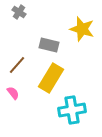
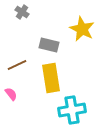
gray cross: moved 3 px right
yellow star: rotated 10 degrees clockwise
brown line: rotated 24 degrees clockwise
yellow rectangle: rotated 40 degrees counterclockwise
pink semicircle: moved 2 px left, 1 px down
